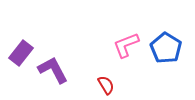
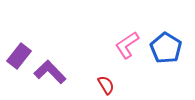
pink L-shape: moved 1 px right; rotated 12 degrees counterclockwise
purple rectangle: moved 2 px left, 3 px down
purple L-shape: moved 3 px left, 2 px down; rotated 16 degrees counterclockwise
